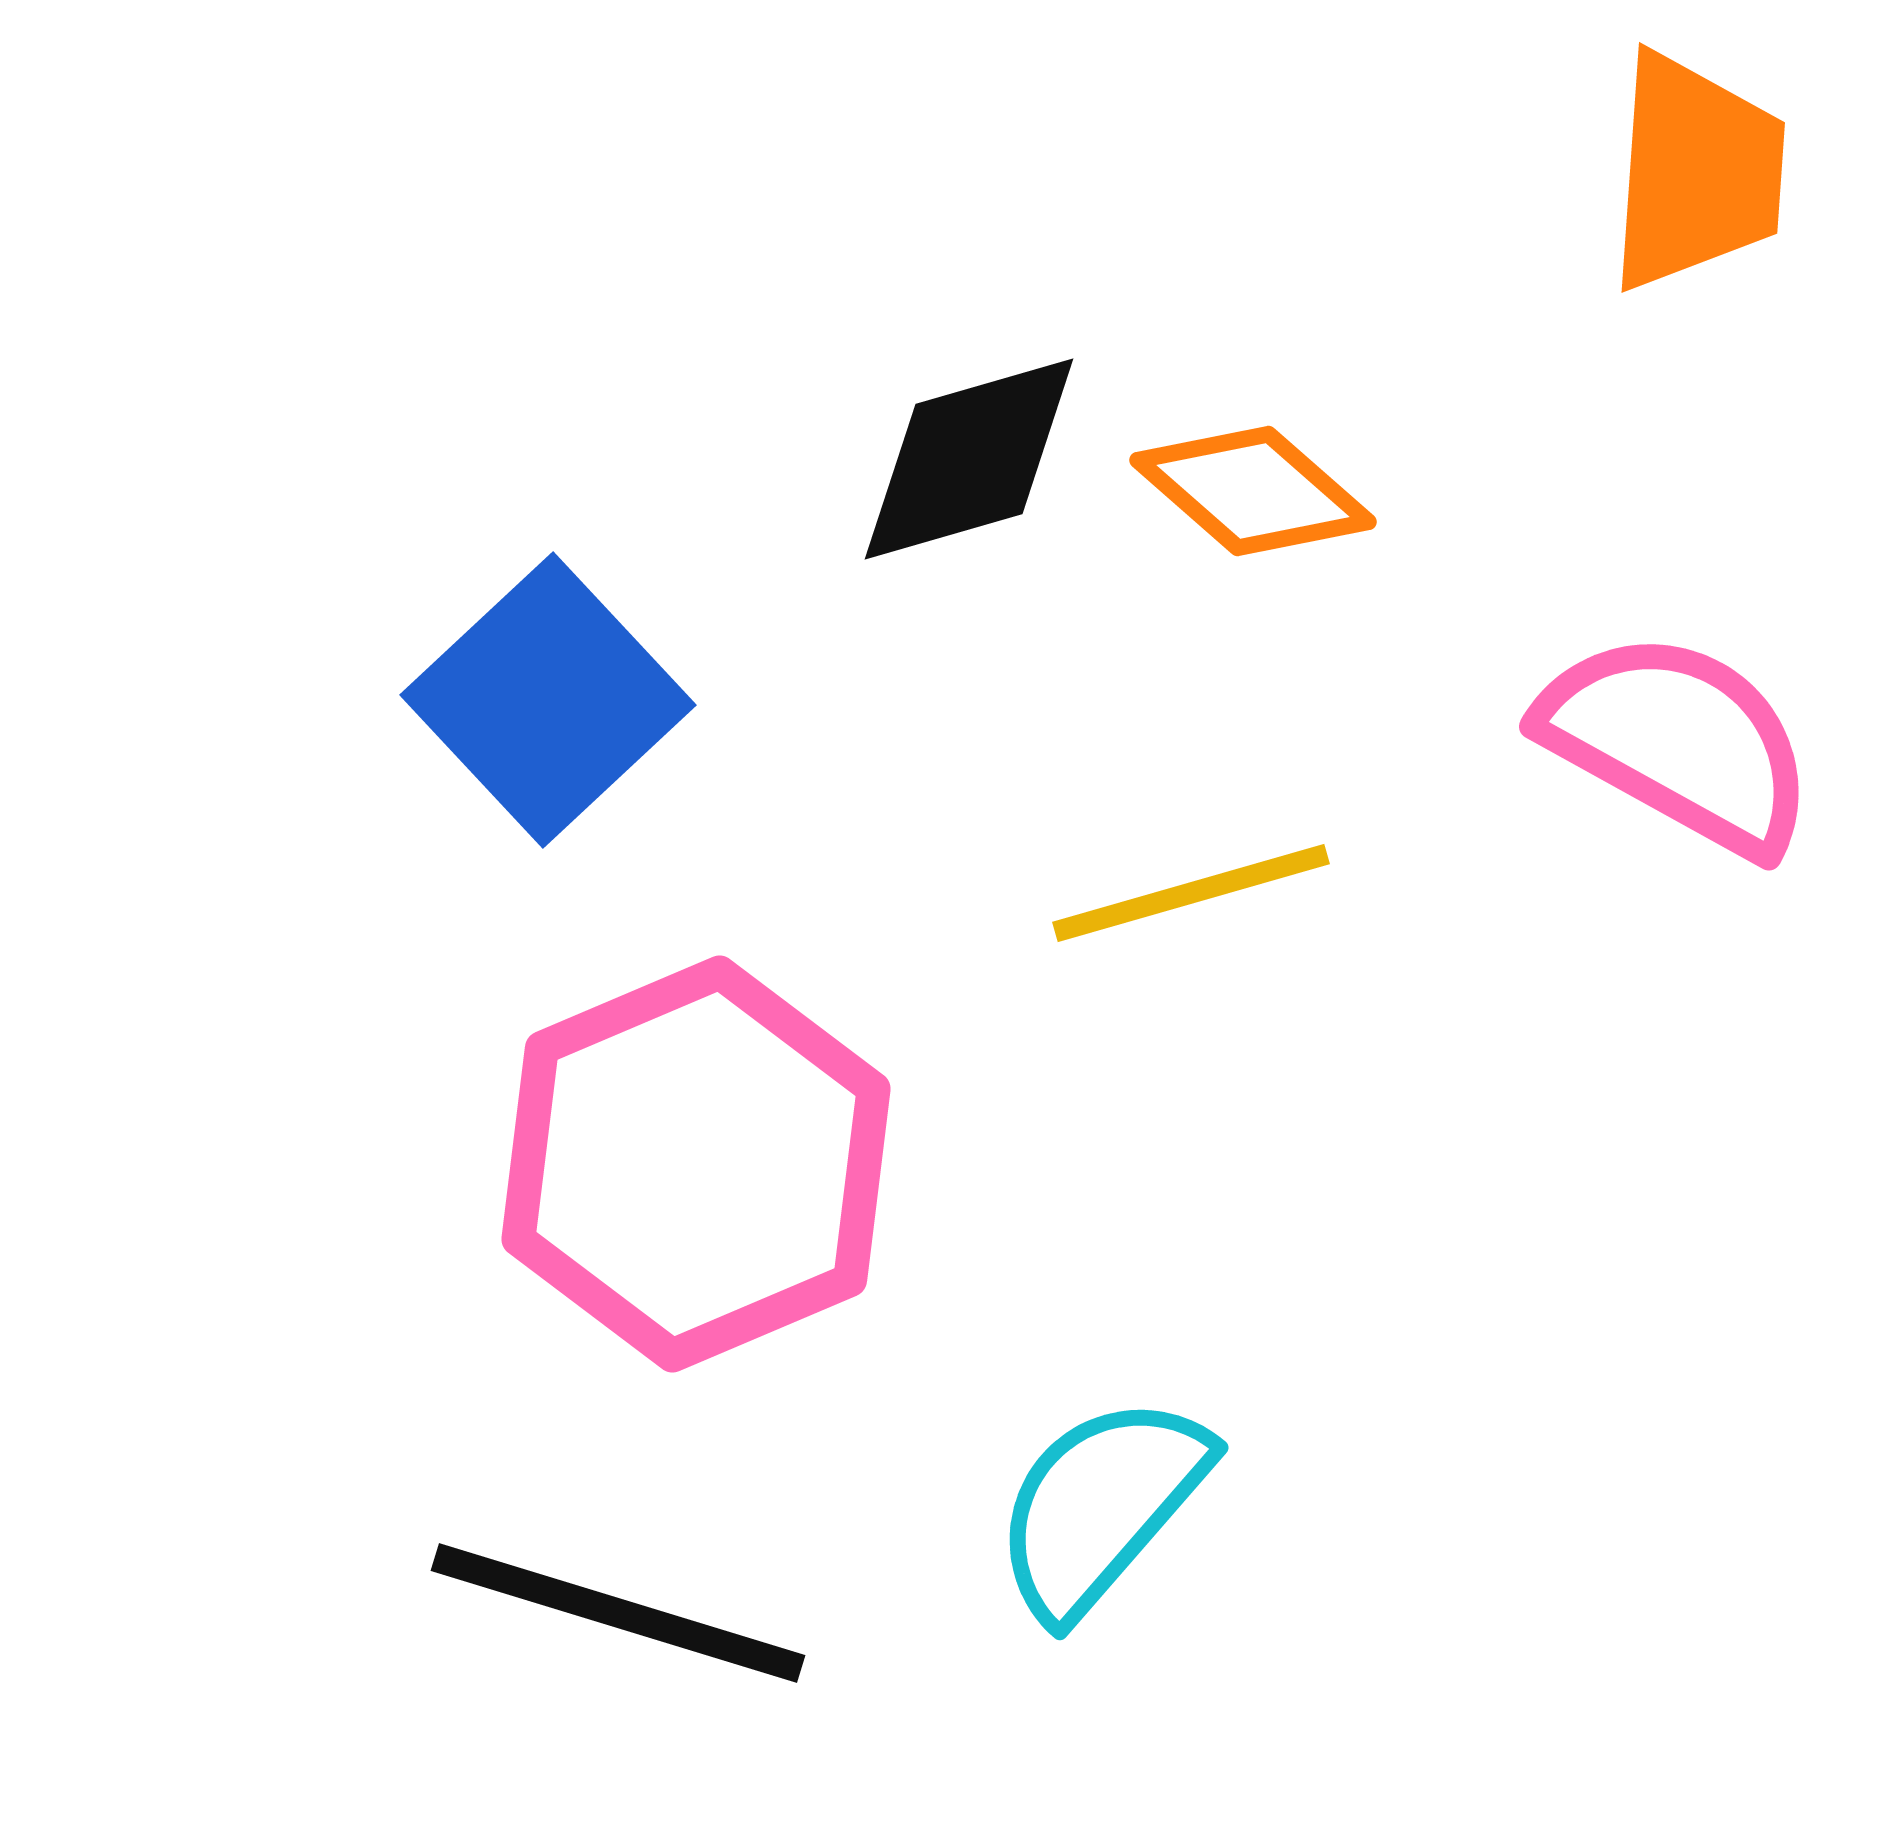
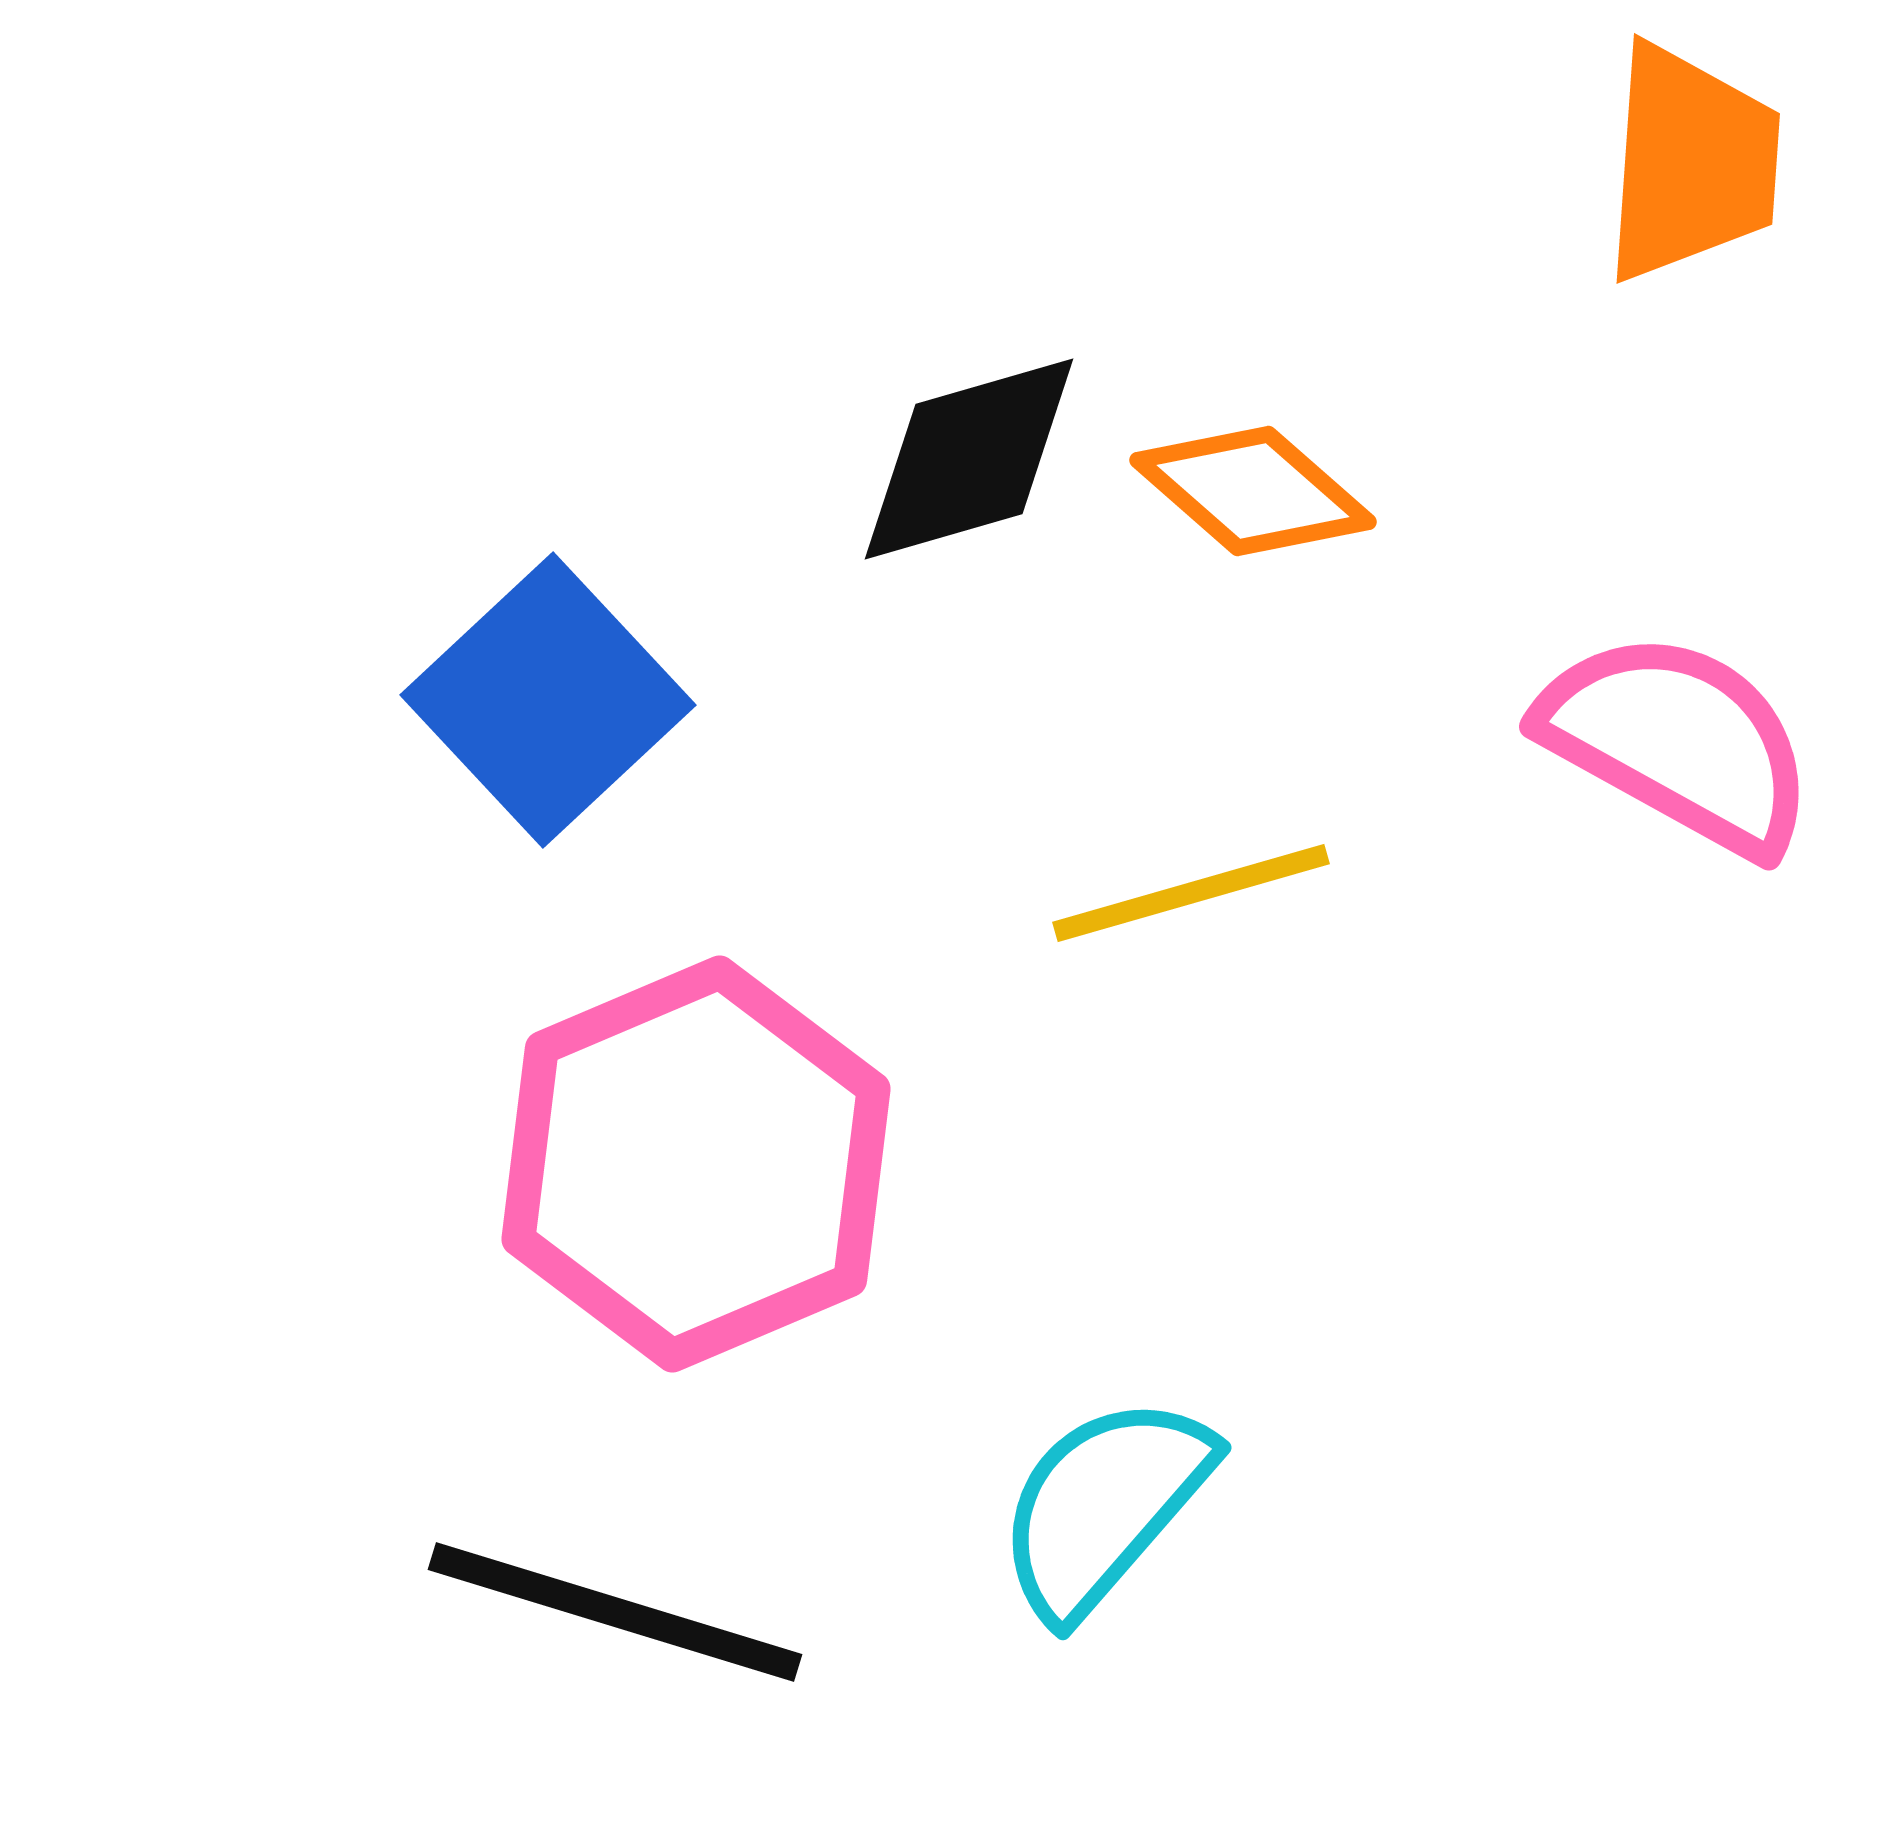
orange trapezoid: moved 5 px left, 9 px up
cyan semicircle: moved 3 px right
black line: moved 3 px left, 1 px up
